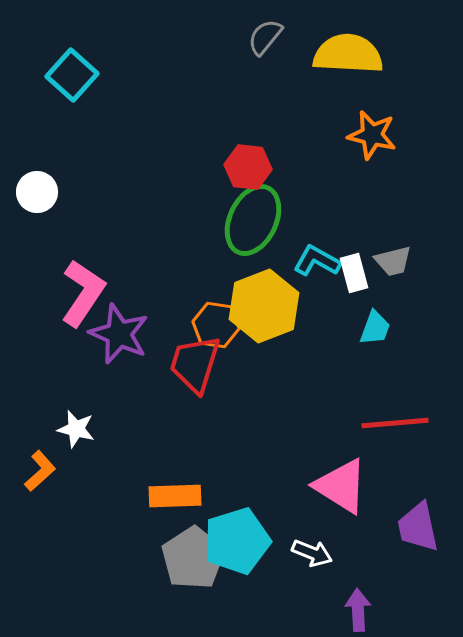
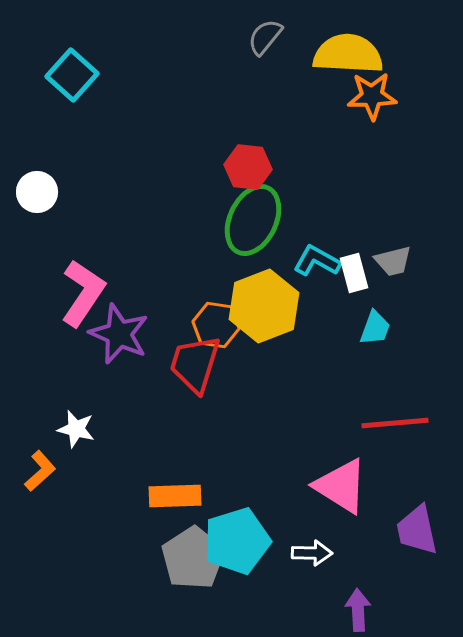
orange star: moved 39 px up; rotated 15 degrees counterclockwise
purple trapezoid: moved 1 px left, 3 px down
white arrow: rotated 21 degrees counterclockwise
